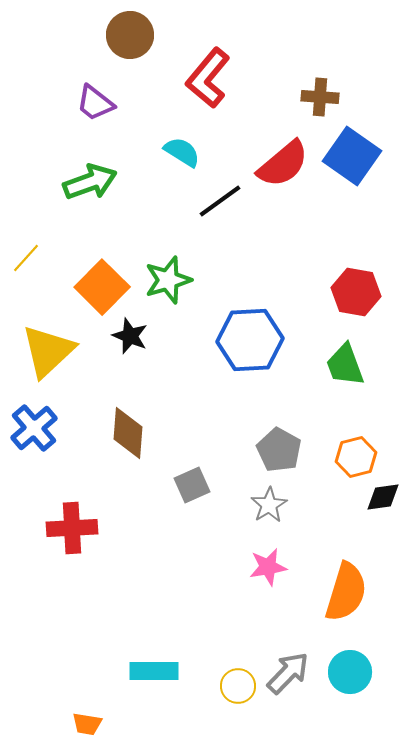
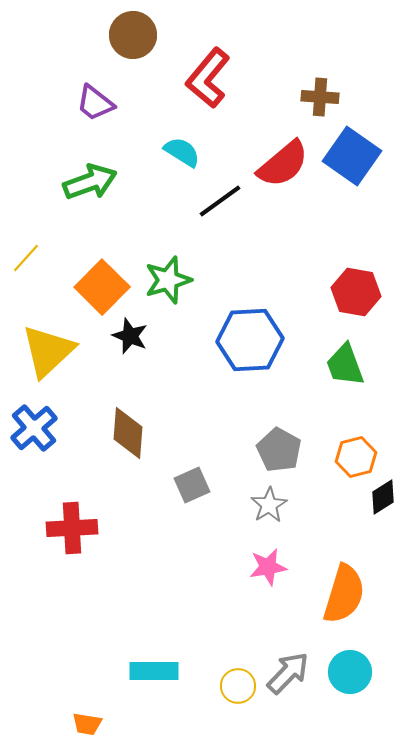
brown circle: moved 3 px right
black diamond: rotated 24 degrees counterclockwise
orange semicircle: moved 2 px left, 2 px down
